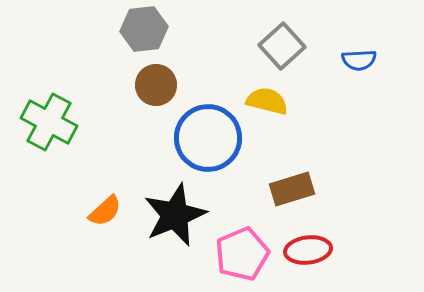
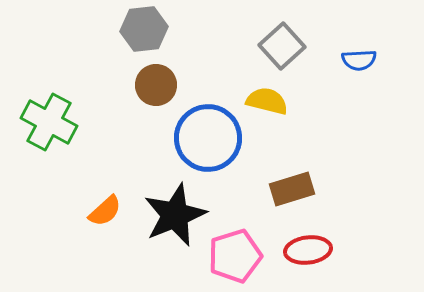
pink pentagon: moved 7 px left, 2 px down; rotated 6 degrees clockwise
